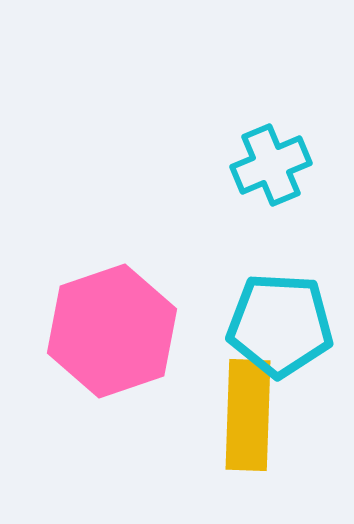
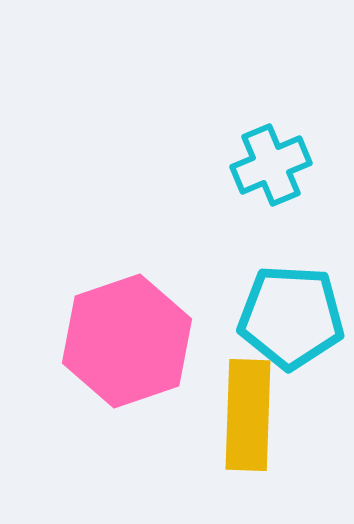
cyan pentagon: moved 11 px right, 8 px up
pink hexagon: moved 15 px right, 10 px down
